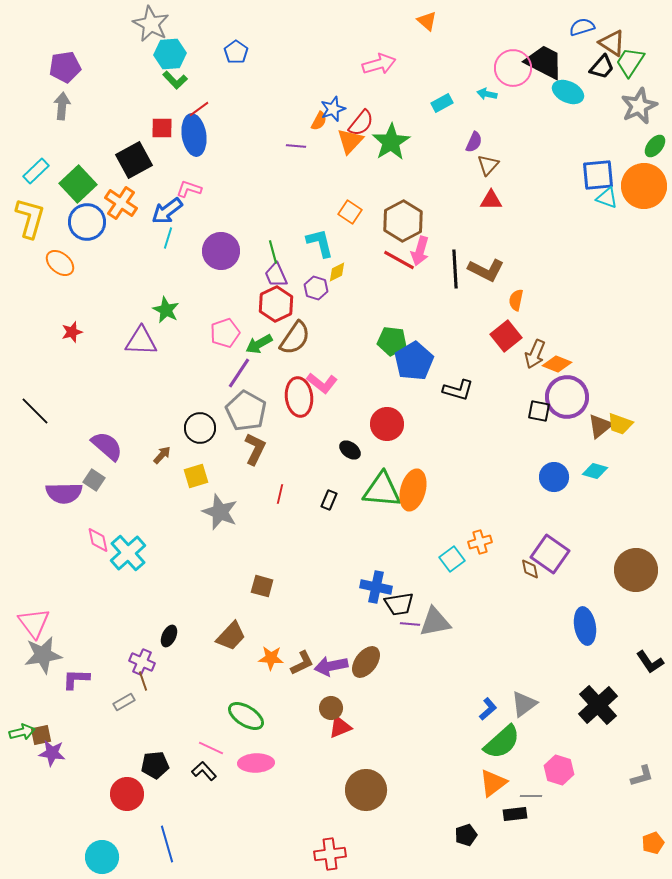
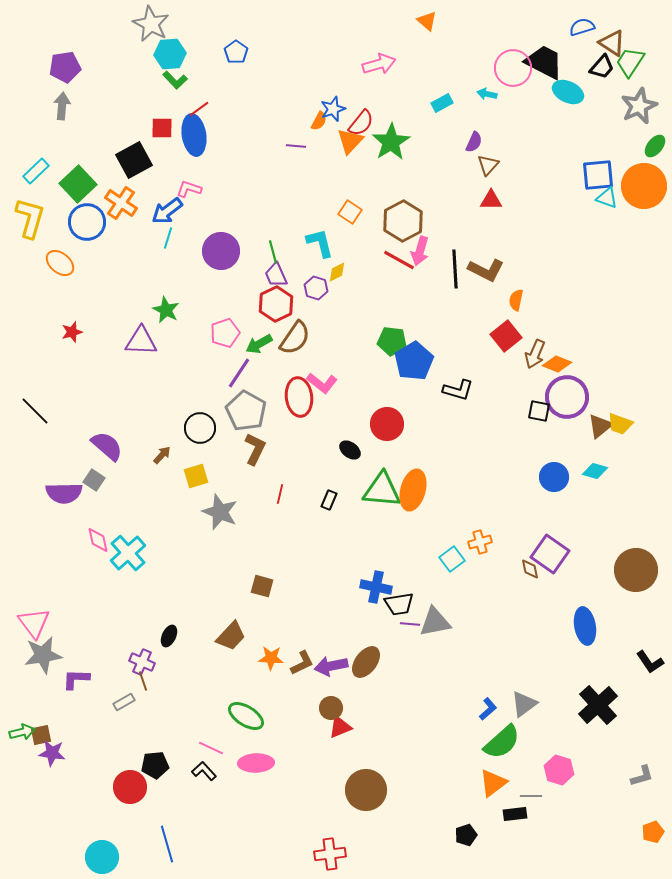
red circle at (127, 794): moved 3 px right, 7 px up
orange pentagon at (653, 843): moved 11 px up
